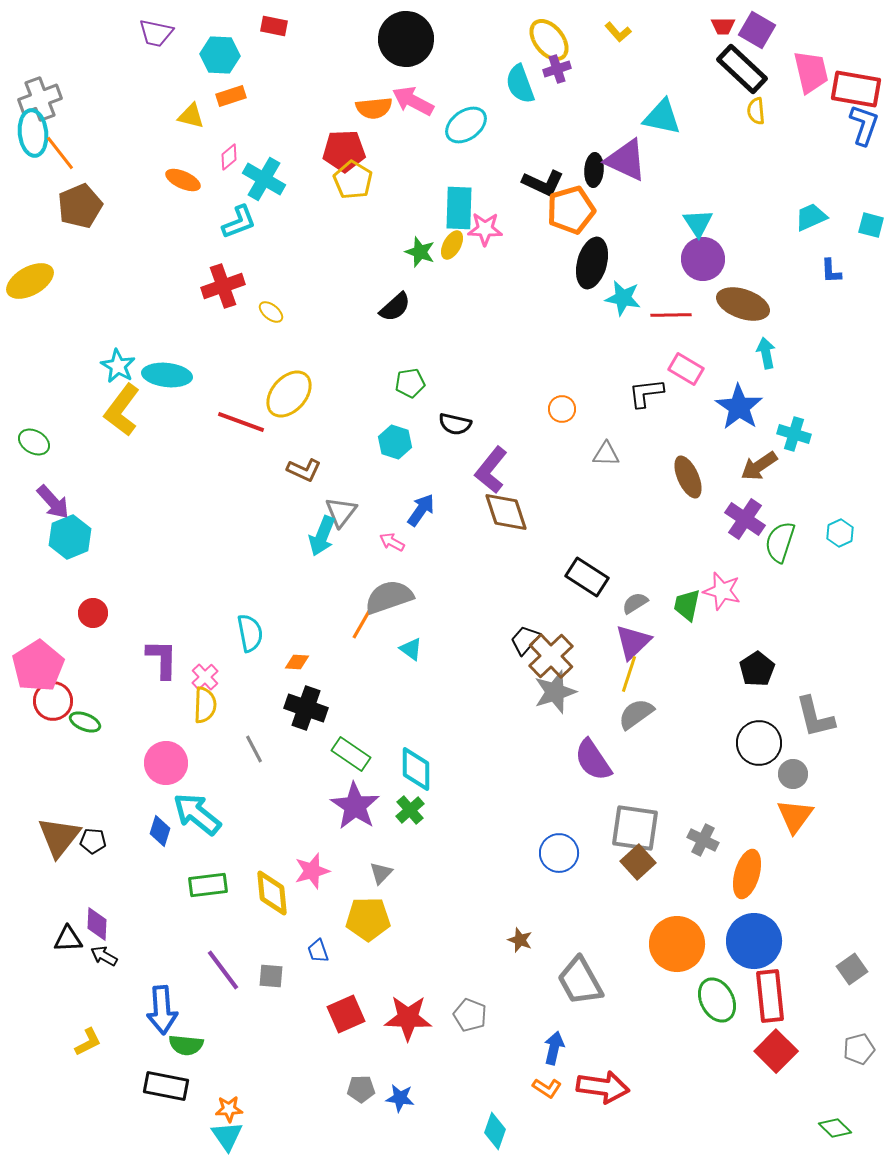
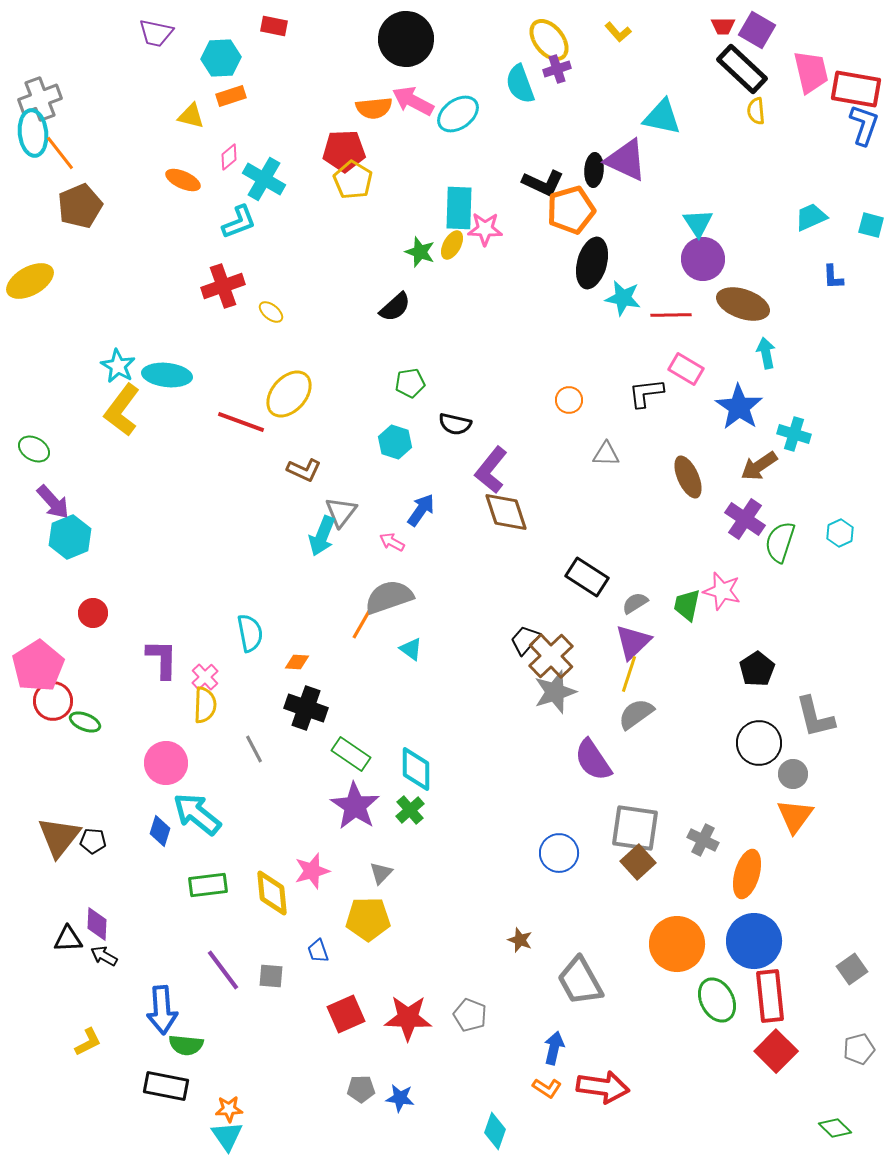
cyan hexagon at (220, 55): moved 1 px right, 3 px down; rotated 6 degrees counterclockwise
cyan ellipse at (466, 125): moved 8 px left, 11 px up
blue L-shape at (831, 271): moved 2 px right, 6 px down
orange circle at (562, 409): moved 7 px right, 9 px up
green ellipse at (34, 442): moved 7 px down
